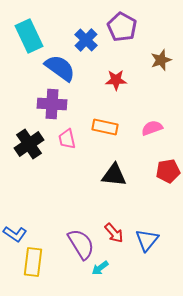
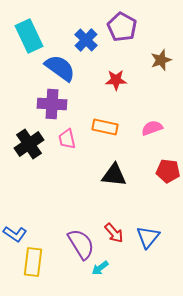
red pentagon: rotated 15 degrees clockwise
blue triangle: moved 1 px right, 3 px up
